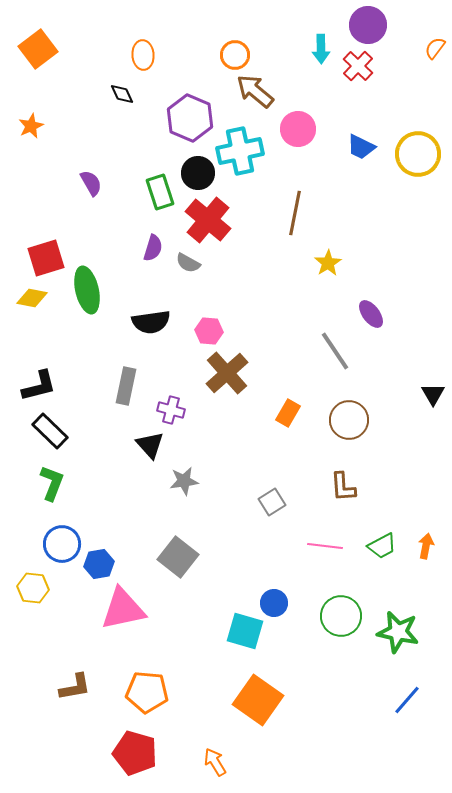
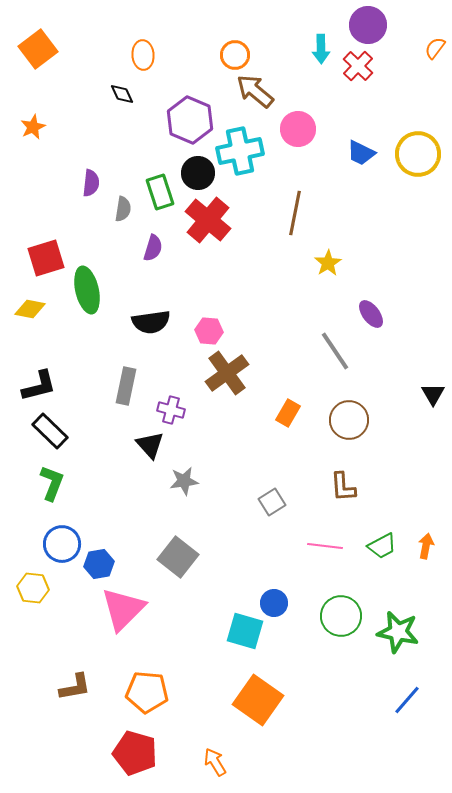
purple hexagon at (190, 118): moved 2 px down
orange star at (31, 126): moved 2 px right, 1 px down
blue trapezoid at (361, 147): moved 6 px down
purple semicircle at (91, 183): rotated 36 degrees clockwise
gray semicircle at (188, 263): moved 65 px left, 54 px up; rotated 110 degrees counterclockwise
yellow diamond at (32, 298): moved 2 px left, 11 px down
brown cross at (227, 373): rotated 6 degrees clockwise
pink triangle at (123, 609): rotated 33 degrees counterclockwise
